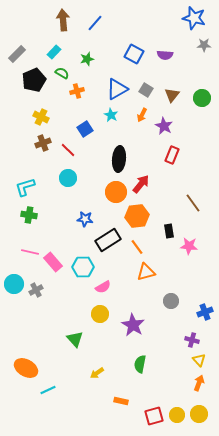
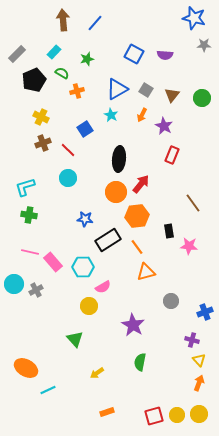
yellow circle at (100, 314): moved 11 px left, 8 px up
green semicircle at (140, 364): moved 2 px up
orange rectangle at (121, 401): moved 14 px left, 11 px down; rotated 32 degrees counterclockwise
